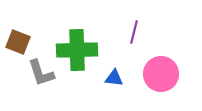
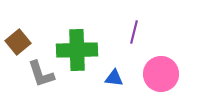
brown square: rotated 30 degrees clockwise
gray L-shape: moved 1 px down
